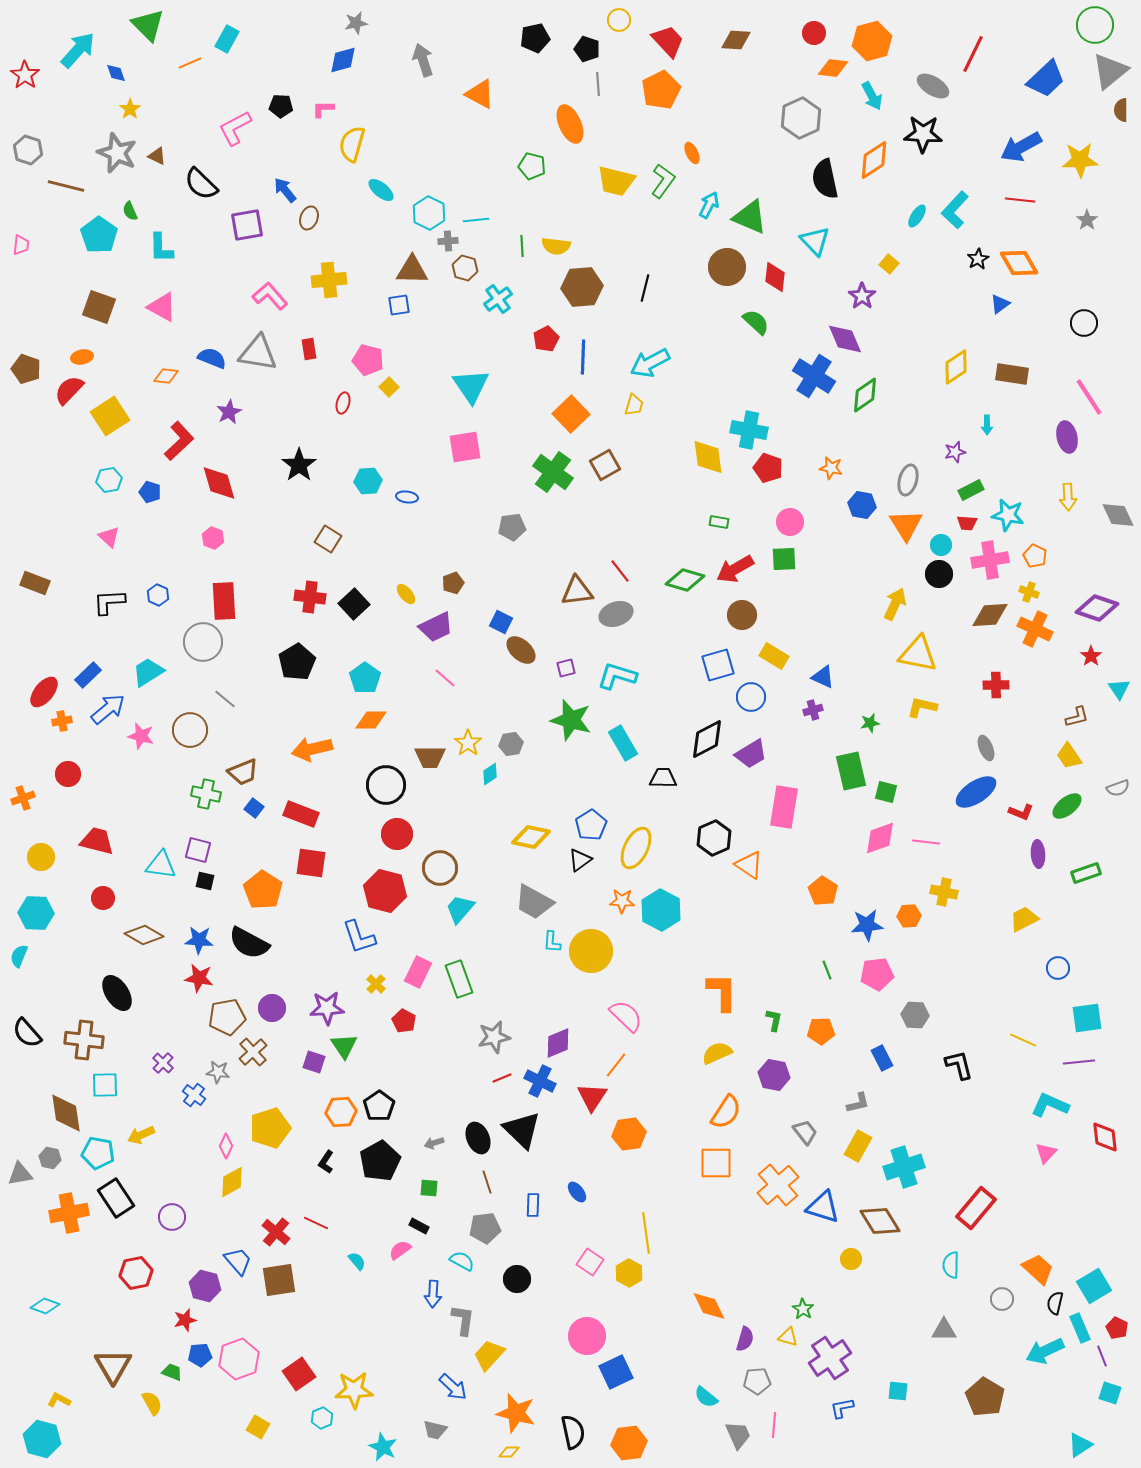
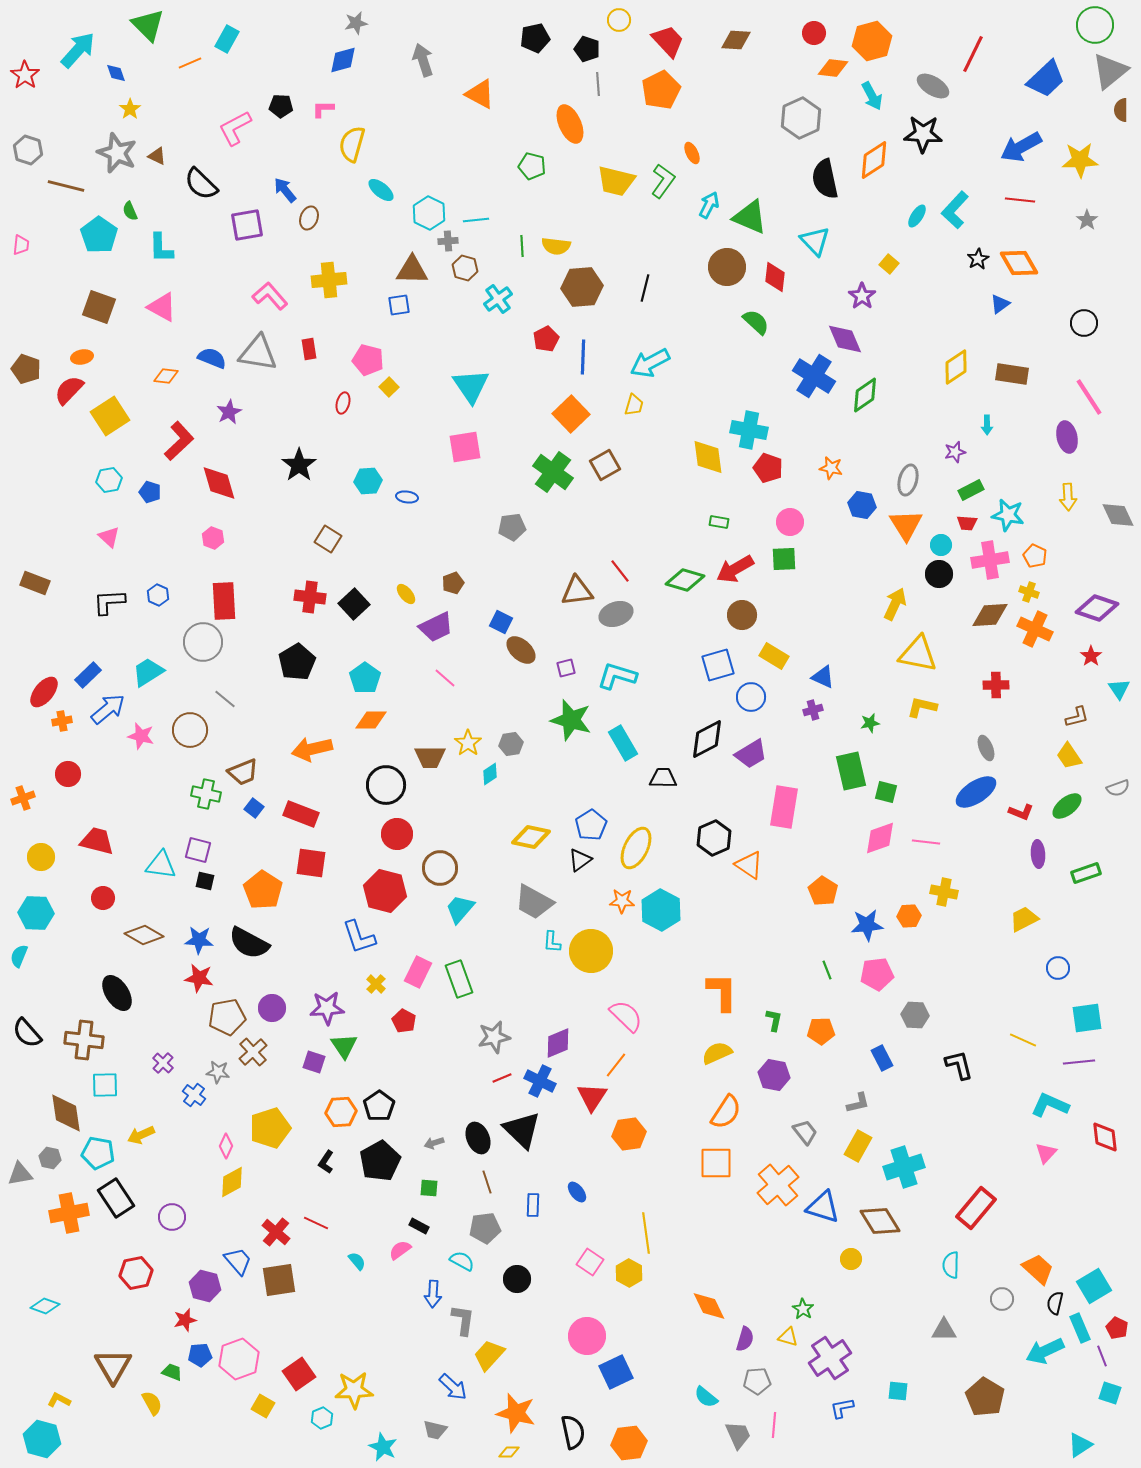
yellow square at (258, 1427): moved 5 px right, 21 px up
